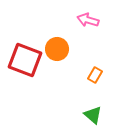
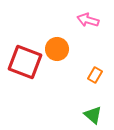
red square: moved 2 px down
